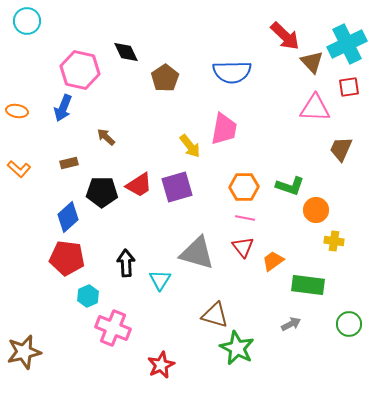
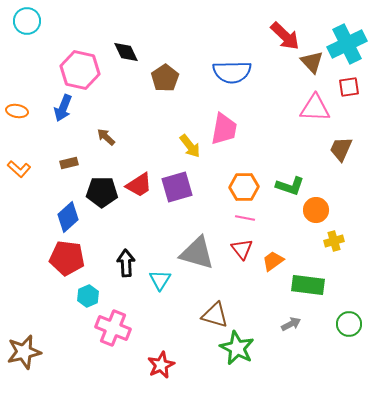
yellow cross at (334, 241): rotated 24 degrees counterclockwise
red triangle at (243, 247): moved 1 px left, 2 px down
